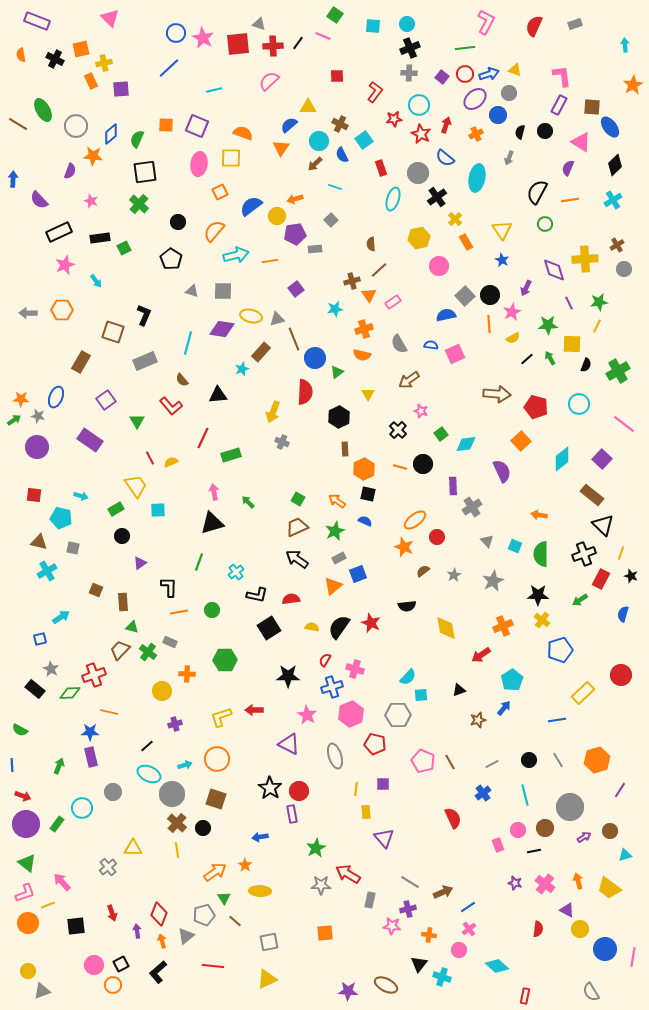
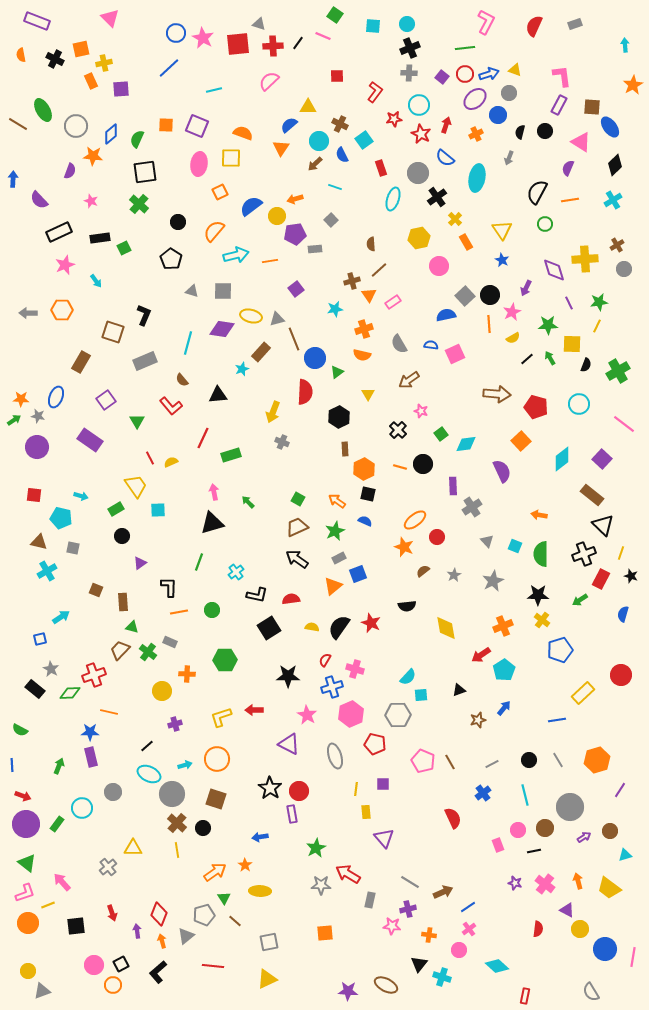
cyan pentagon at (512, 680): moved 8 px left, 10 px up
